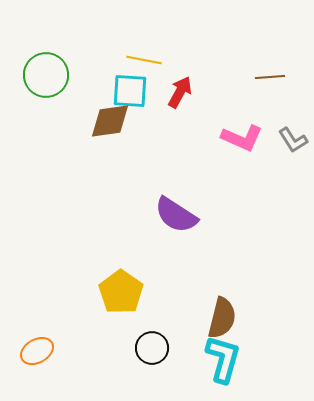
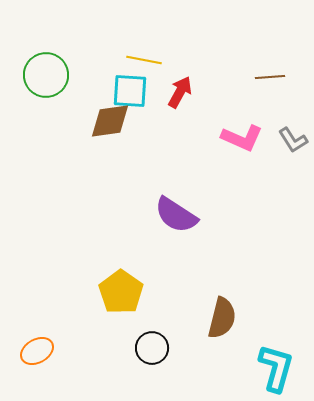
cyan L-shape: moved 53 px right, 9 px down
